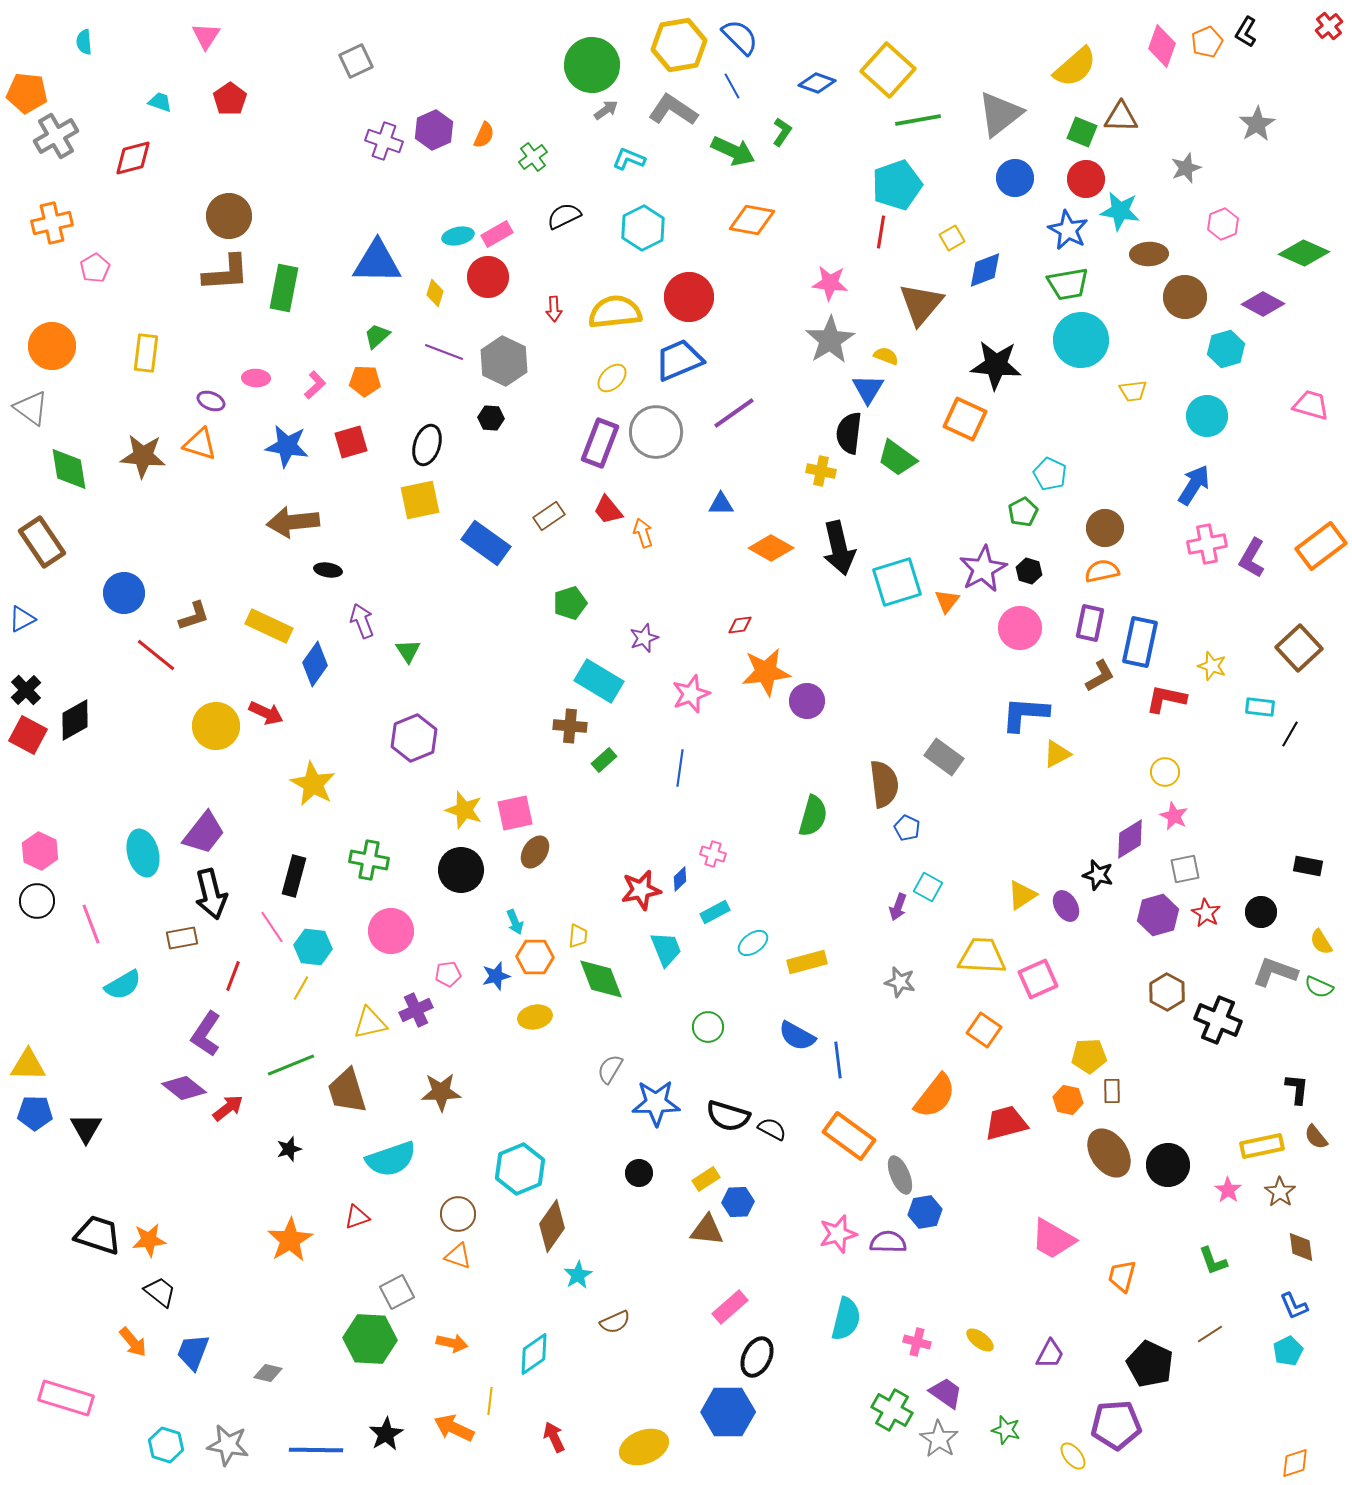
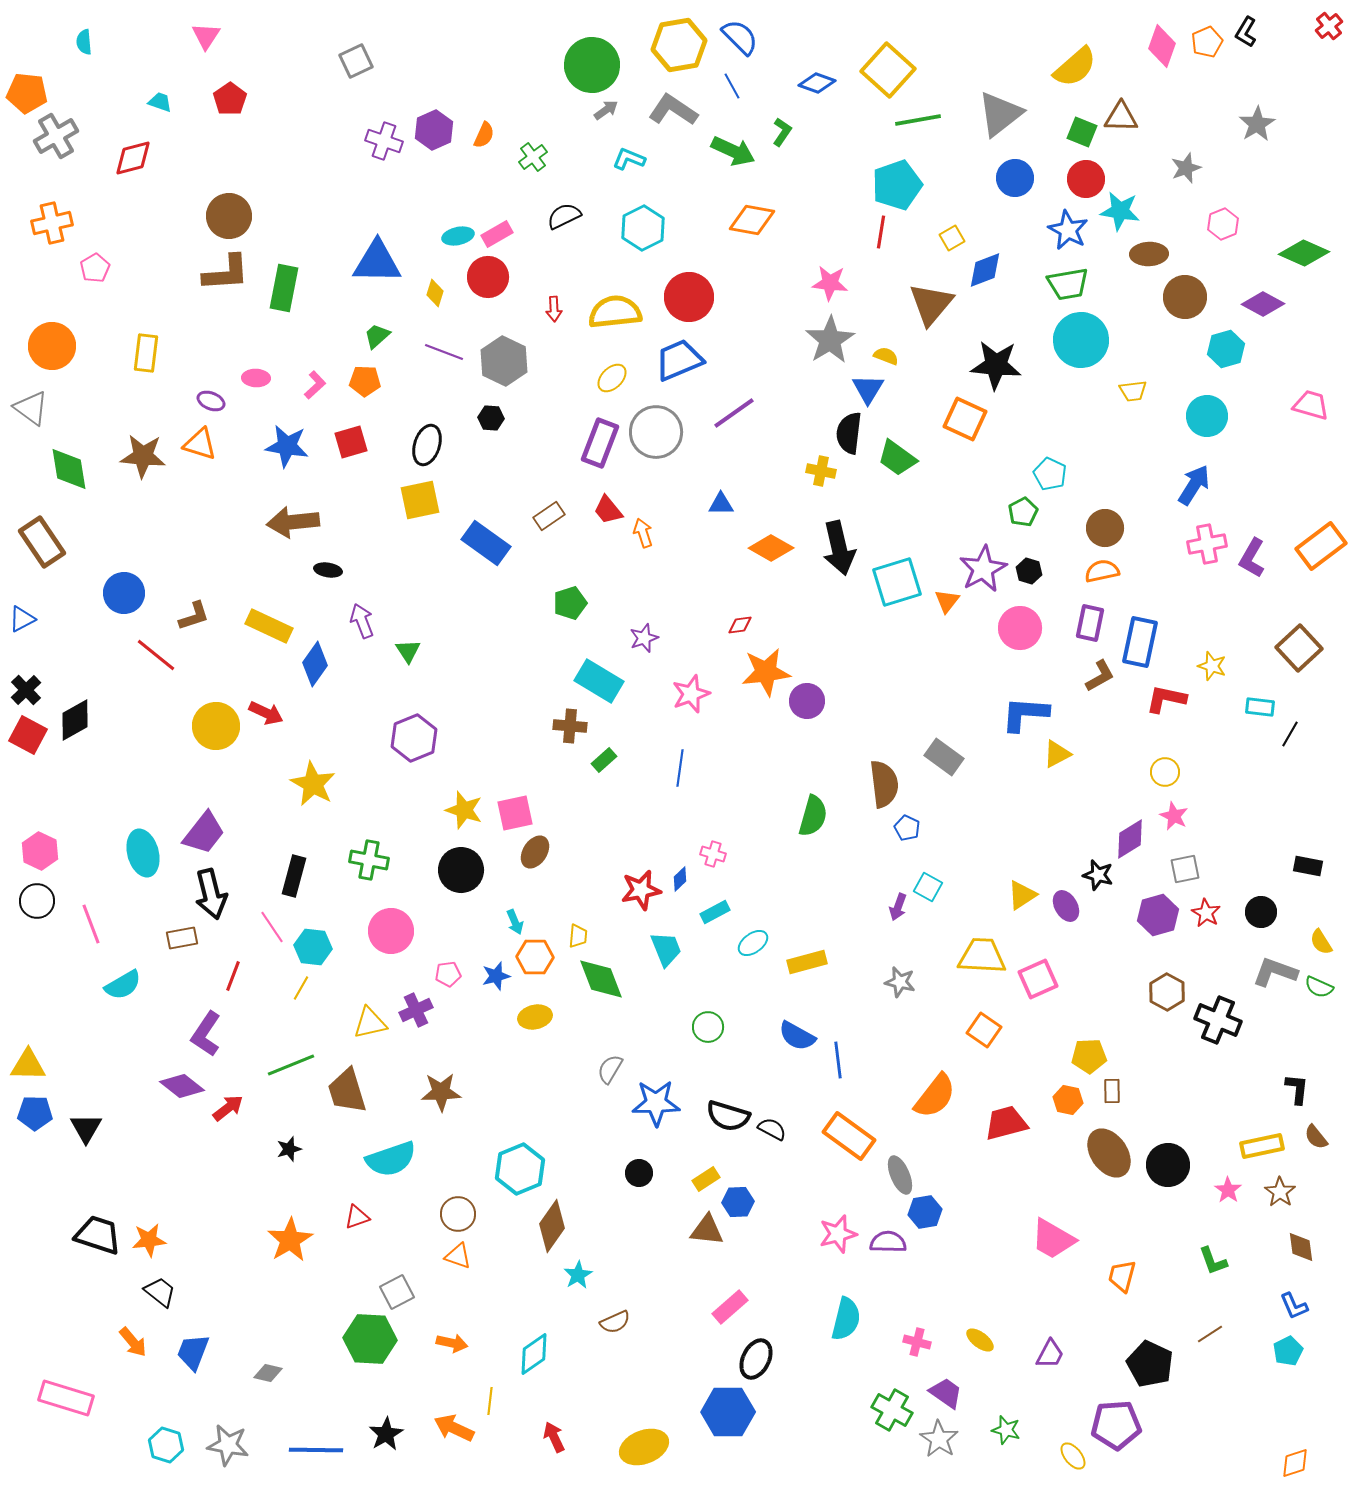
brown triangle at (921, 304): moved 10 px right
purple diamond at (184, 1088): moved 2 px left, 2 px up
black ellipse at (757, 1357): moved 1 px left, 2 px down
